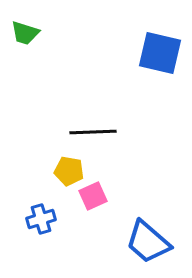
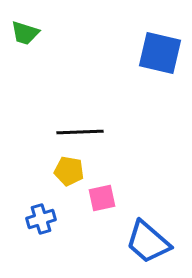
black line: moved 13 px left
pink square: moved 9 px right, 2 px down; rotated 12 degrees clockwise
